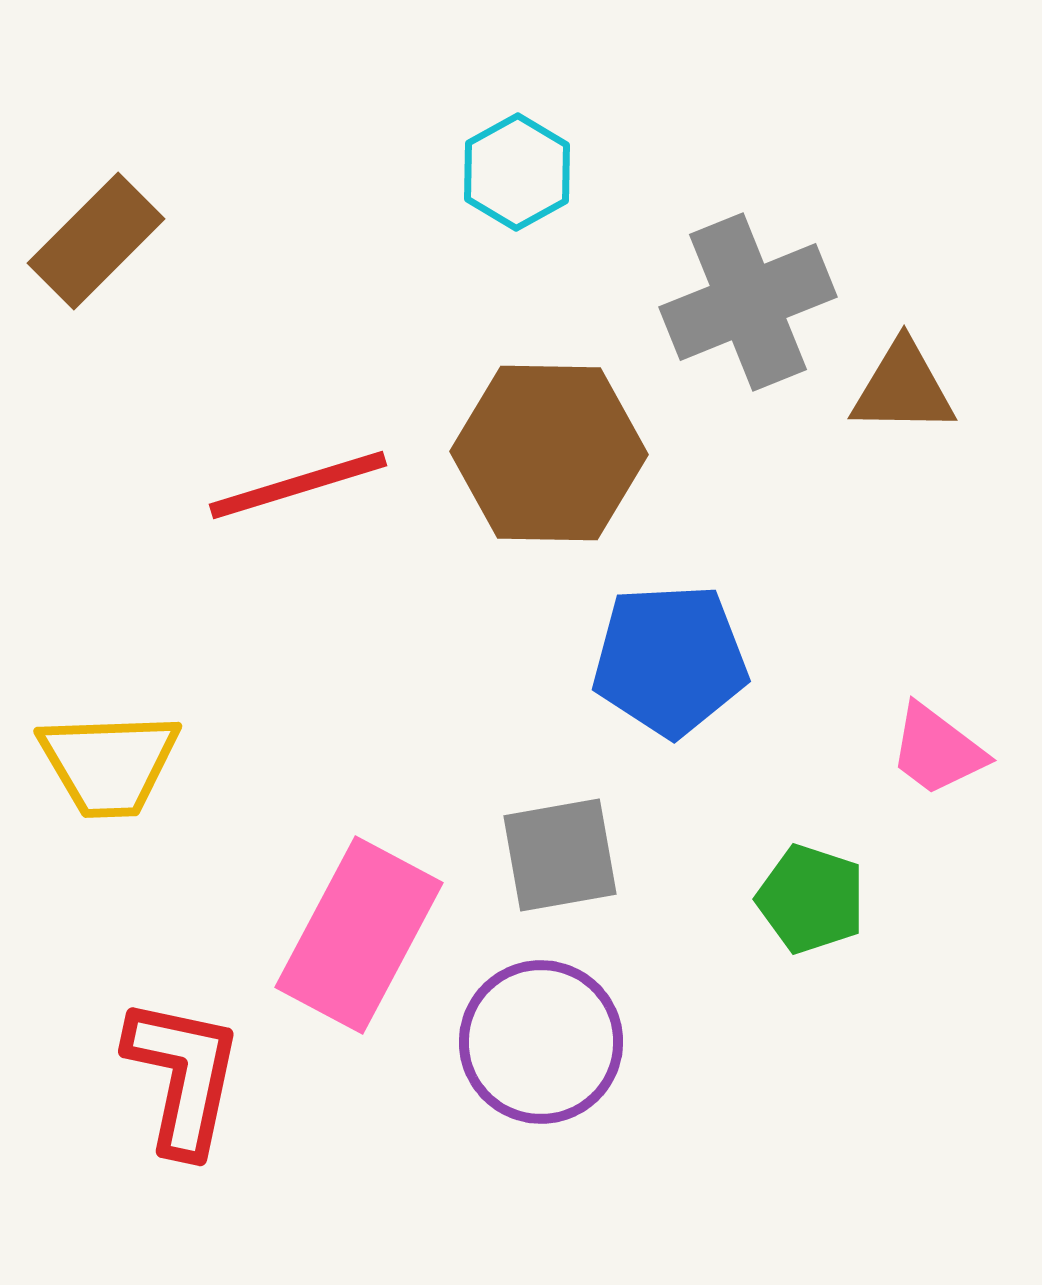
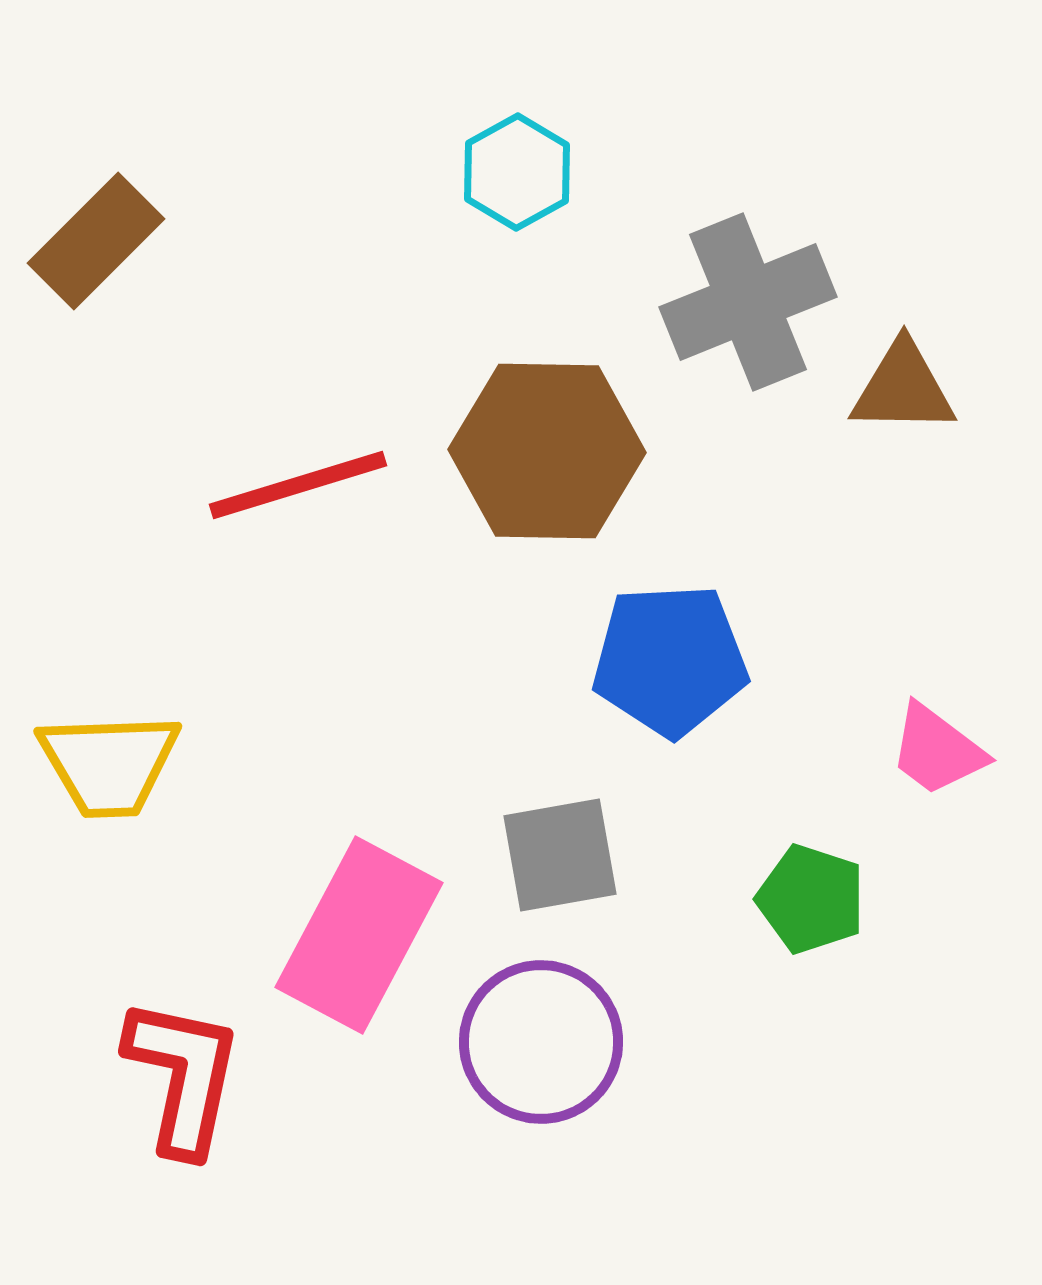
brown hexagon: moved 2 px left, 2 px up
